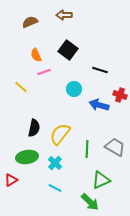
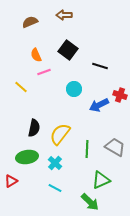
black line: moved 4 px up
blue arrow: rotated 42 degrees counterclockwise
red triangle: moved 1 px down
